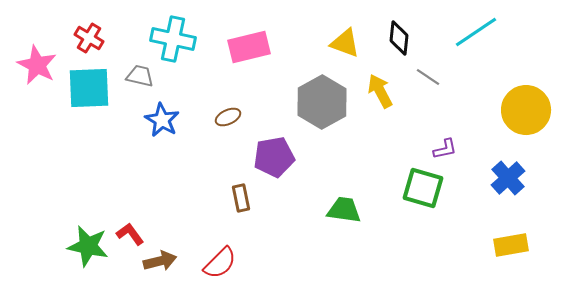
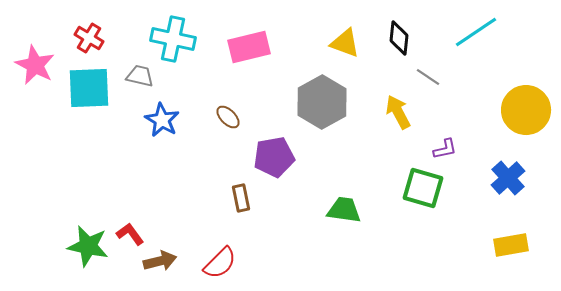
pink star: moved 2 px left
yellow arrow: moved 18 px right, 21 px down
brown ellipse: rotated 70 degrees clockwise
